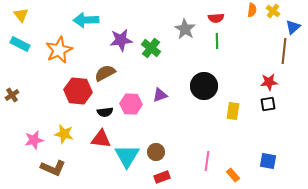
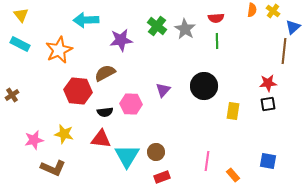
green cross: moved 6 px right, 22 px up
red star: moved 1 px left, 1 px down
purple triangle: moved 3 px right, 5 px up; rotated 28 degrees counterclockwise
